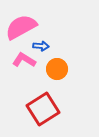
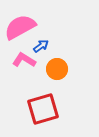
pink semicircle: moved 1 px left
blue arrow: rotated 42 degrees counterclockwise
red square: rotated 16 degrees clockwise
